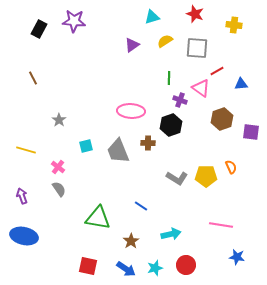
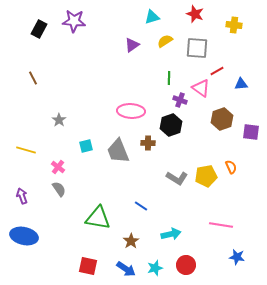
yellow pentagon: rotated 10 degrees counterclockwise
